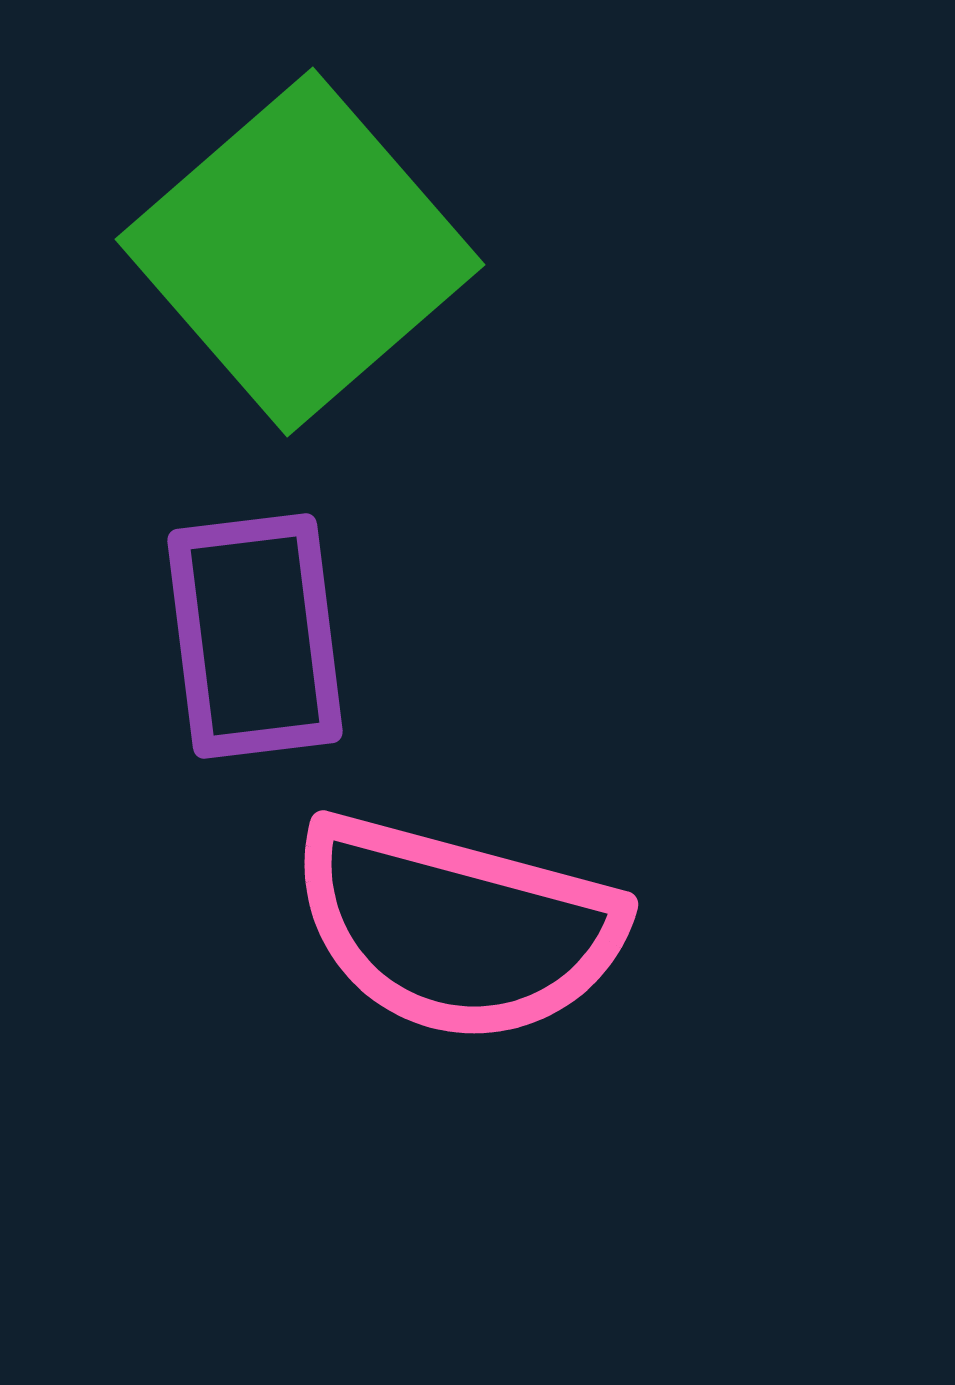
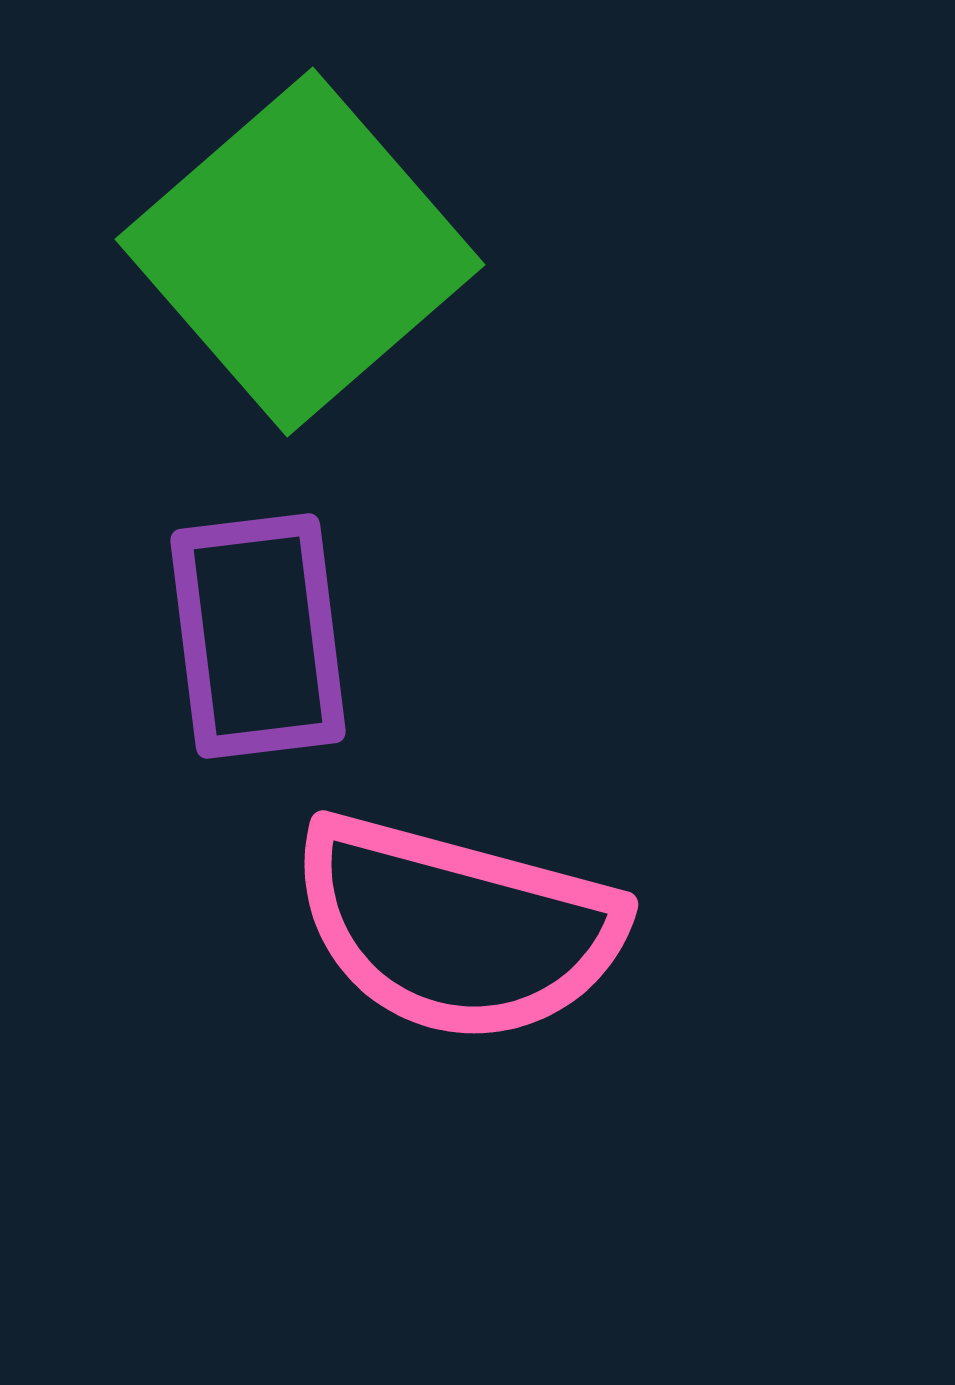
purple rectangle: moved 3 px right
